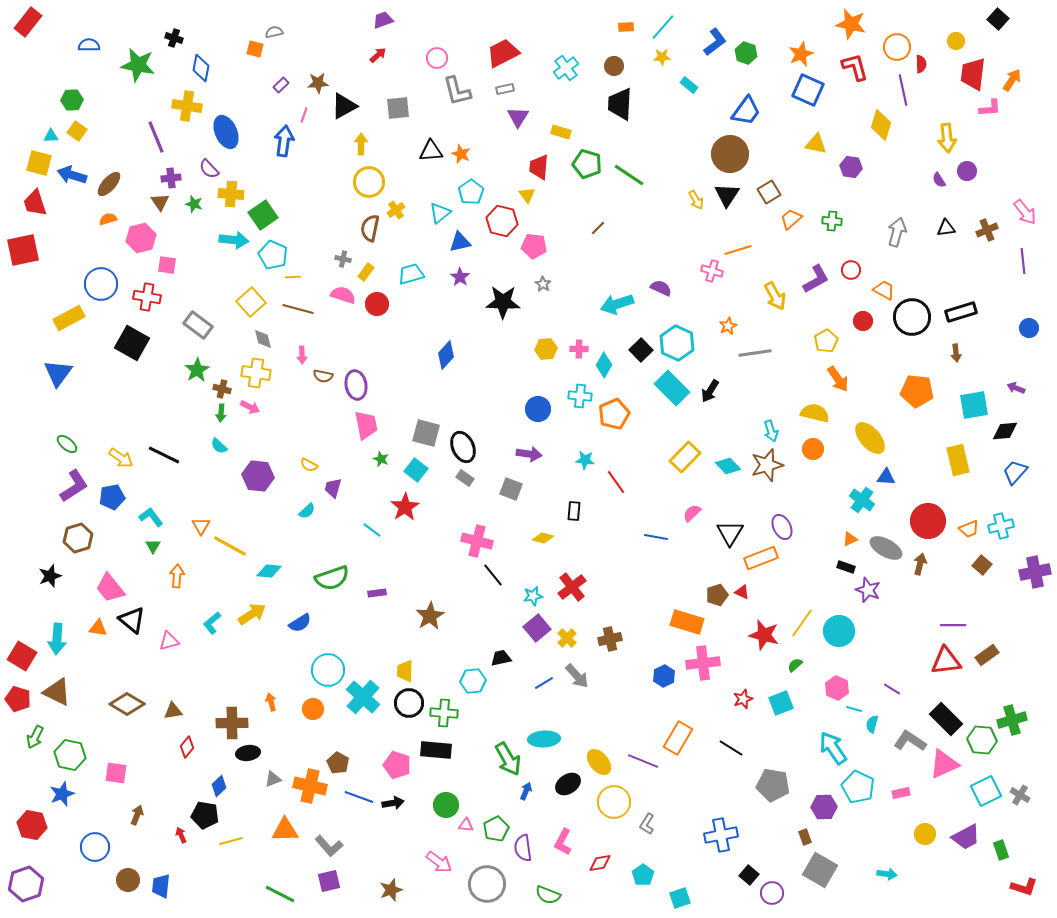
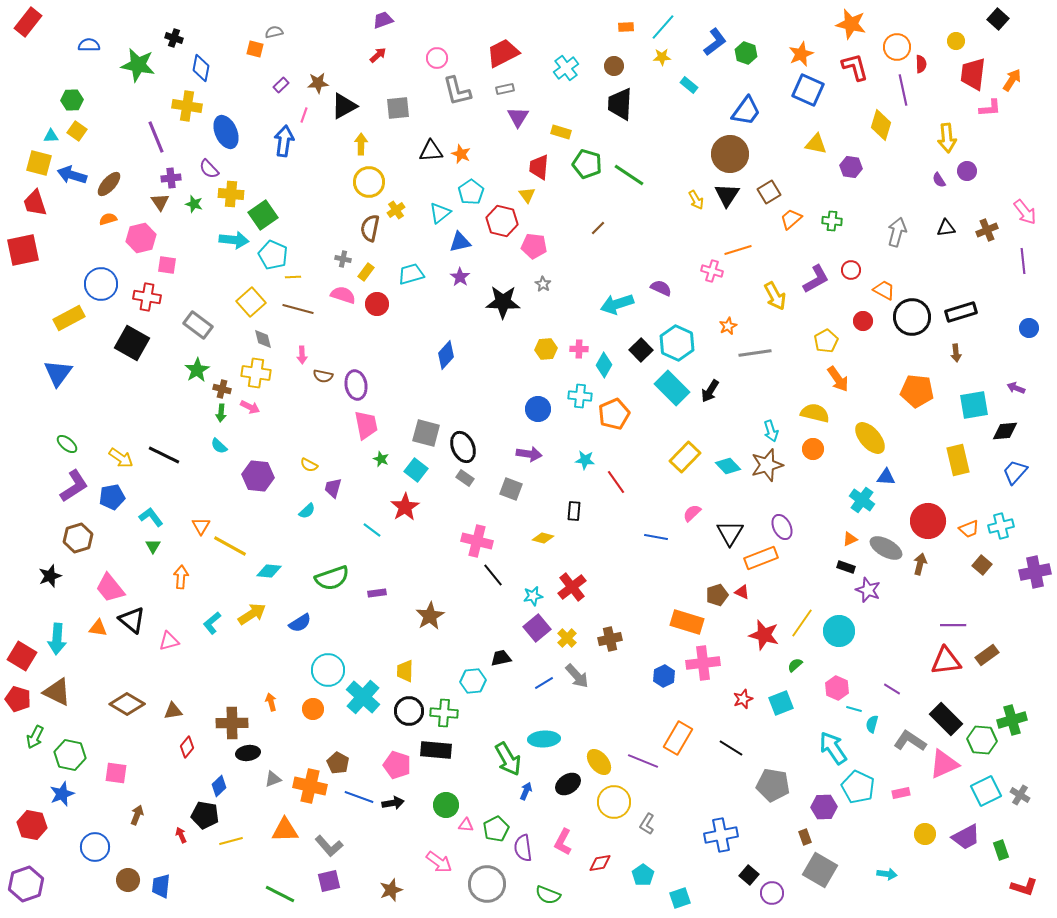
orange arrow at (177, 576): moved 4 px right, 1 px down
black circle at (409, 703): moved 8 px down
